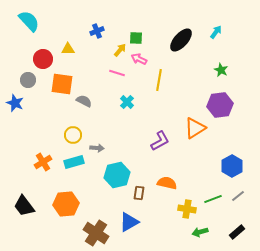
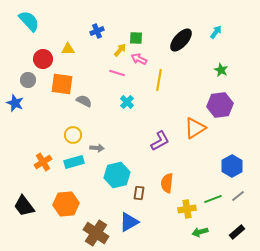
orange semicircle: rotated 96 degrees counterclockwise
yellow cross: rotated 18 degrees counterclockwise
